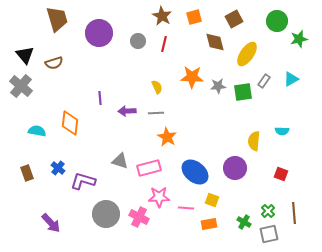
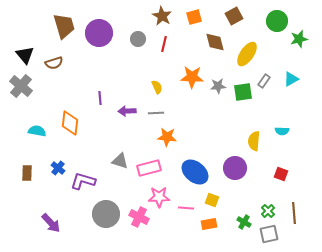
brown trapezoid at (57, 19): moved 7 px right, 7 px down
brown square at (234, 19): moved 3 px up
gray circle at (138, 41): moved 2 px up
orange star at (167, 137): rotated 24 degrees counterclockwise
brown rectangle at (27, 173): rotated 21 degrees clockwise
